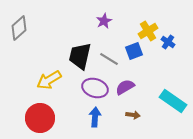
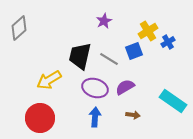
blue cross: rotated 24 degrees clockwise
